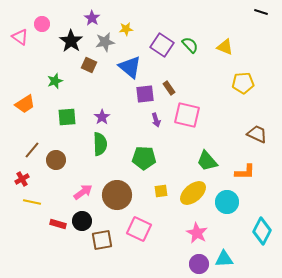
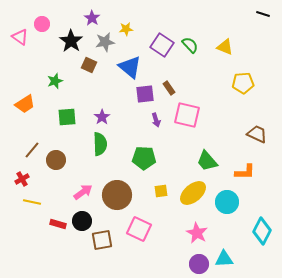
black line at (261, 12): moved 2 px right, 2 px down
